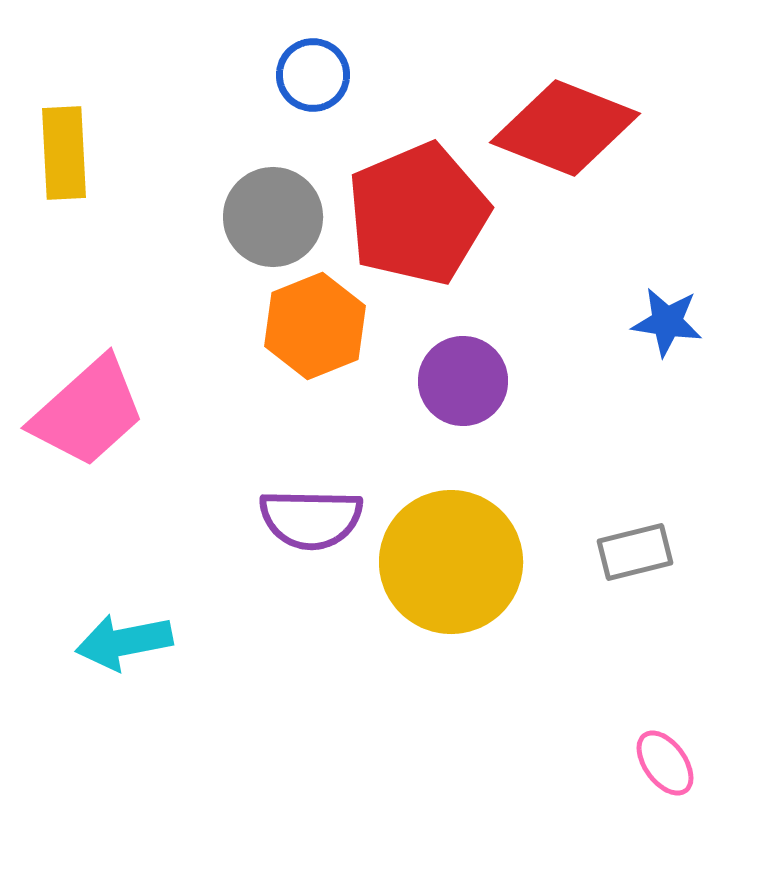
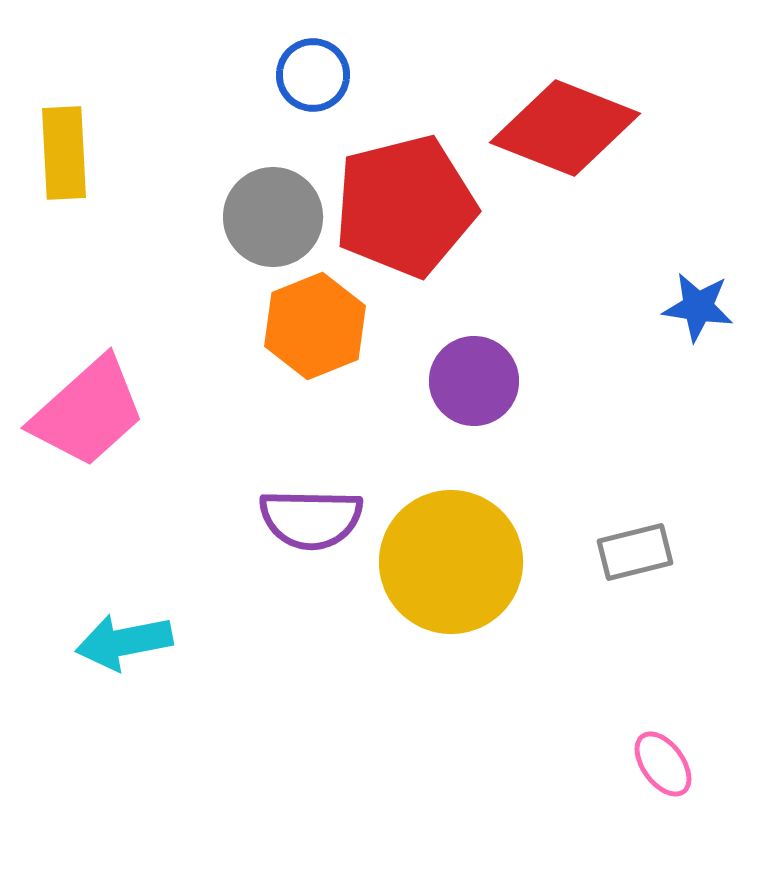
red pentagon: moved 13 px left, 8 px up; rotated 9 degrees clockwise
blue star: moved 31 px right, 15 px up
purple circle: moved 11 px right
pink ellipse: moved 2 px left, 1 px down
